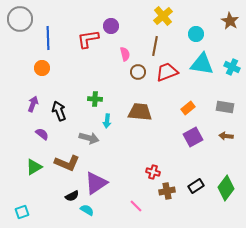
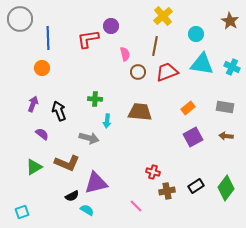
purple triangle: rotated 20 degrees clockwise
